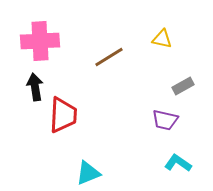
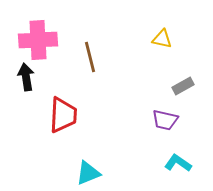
pink cross: moved 2 px left, 1 px up
brown line: moved 19 px left; rotated 72 degrees counterclockwise
black arrow: moved 9 px left, 10 px up
